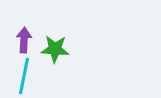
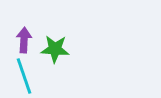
cyan line: rotated 30 degrees counterclockwise
